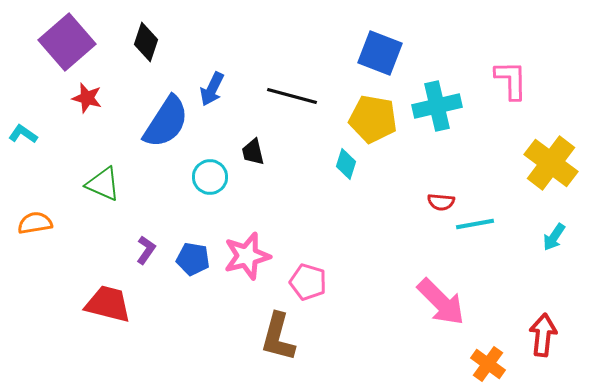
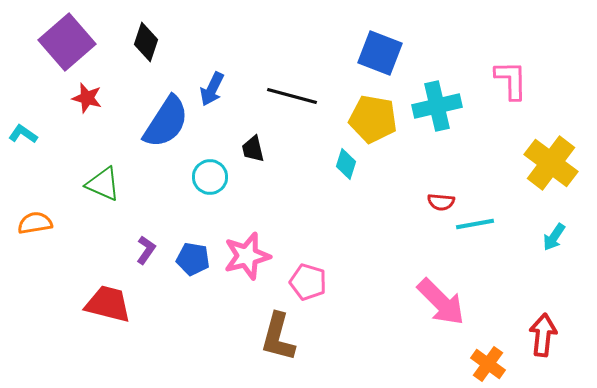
black trapezoid: moved 3 px up
